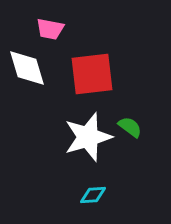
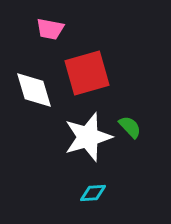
white diamond: moved 7 px right, 22 px down
red square: moved 5 px left, 1 px up; rotated 9 degrees counterclockwise
green semicircle: rotated 10 degrees clockwise
cyan diamond: moved 2 px up
